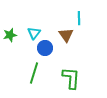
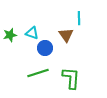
cyan triangle: moved 2 px left; rotated 48 degrees counterclockwise
green line: moved 4 px right; rotated 55 degrees clockwise
